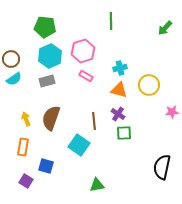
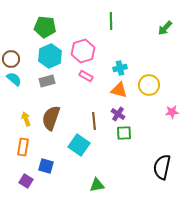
cyan semicircle: rotated 105 degrees counterclockwise
